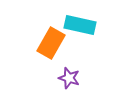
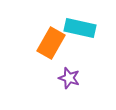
cyan rectangle: moved 3 px down
